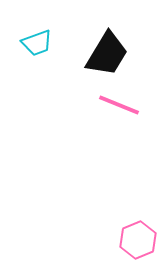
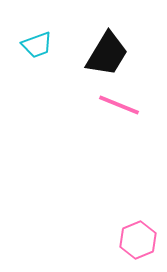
cyan trapezoid: moved 2 px down
